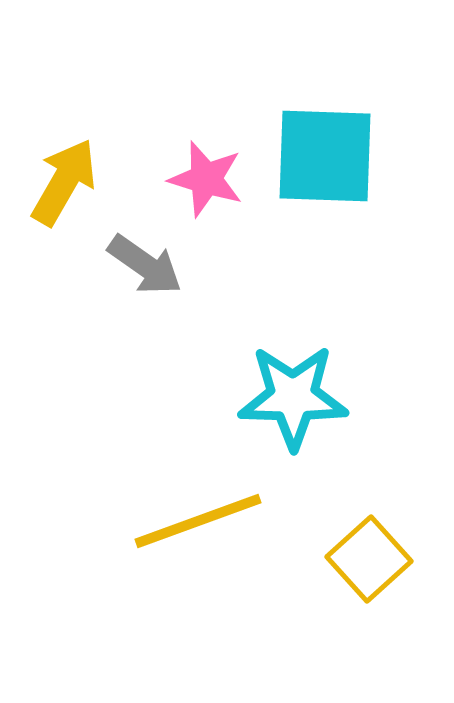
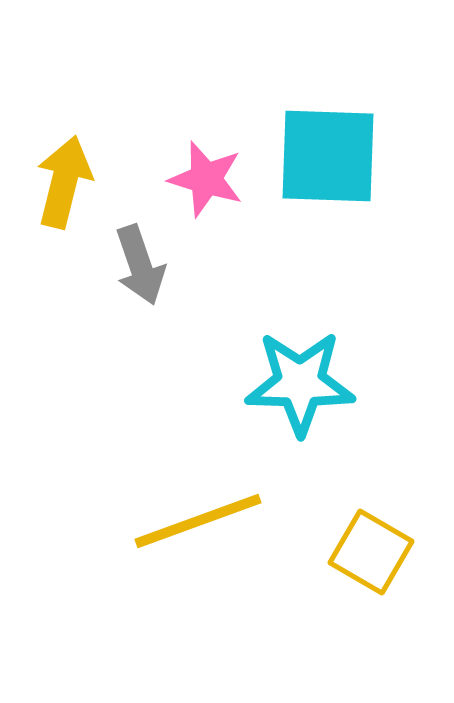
cyan square: moved 3 px right
yellow arrow: rotated 16 degrees counterclockwise
gray arrow: moved 5 px left; rotated 36 degrees clockwise
cyan star: moved 7 px right, 14 px up
yellow square: moved 2 px right, 7 px up; rotated 18 degrees counterclockwise
